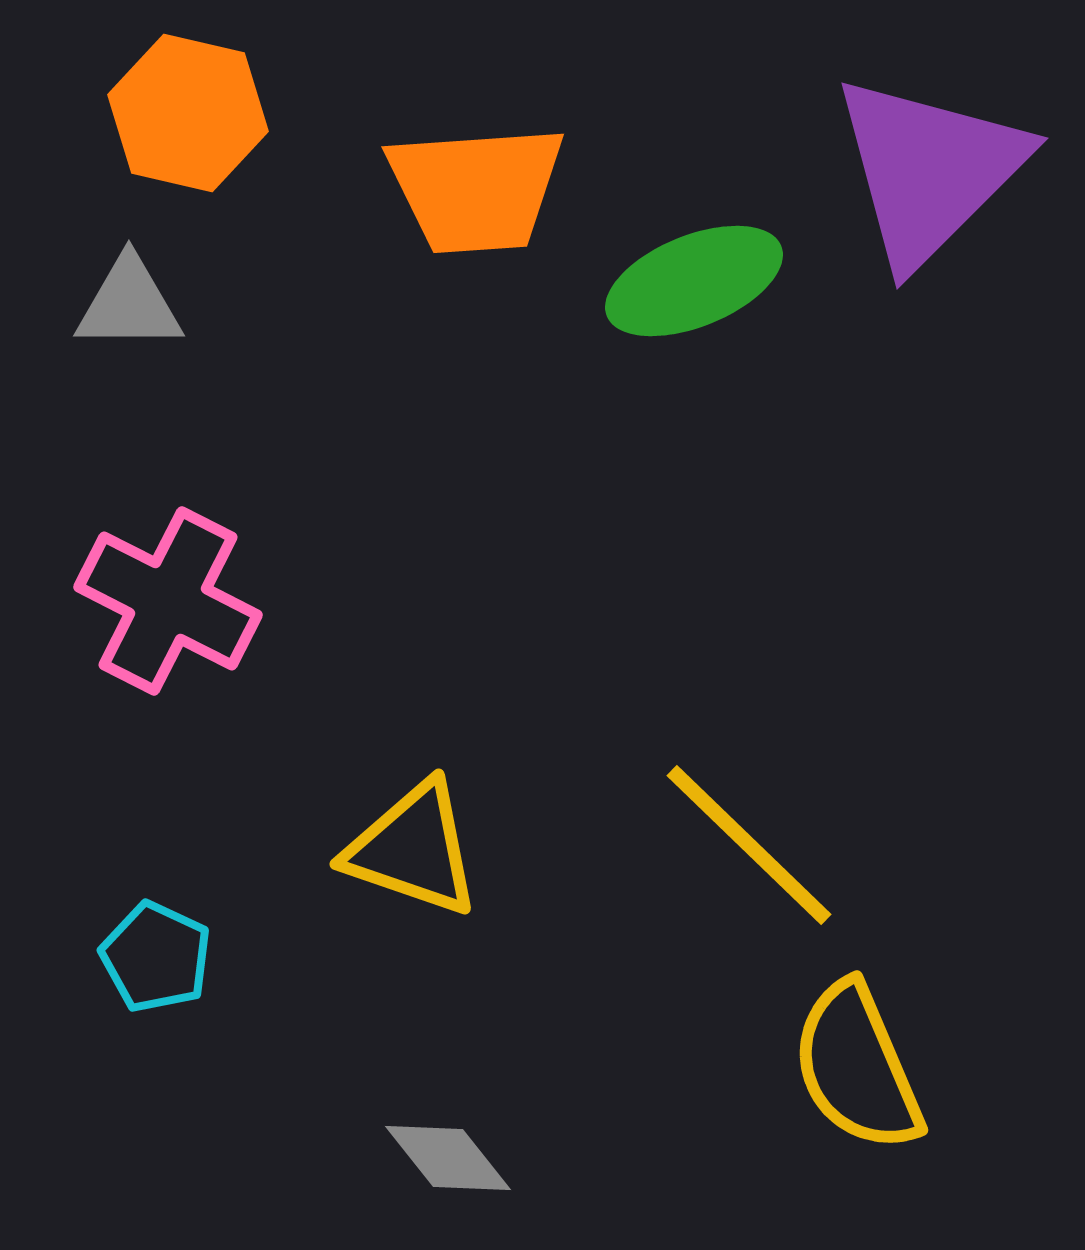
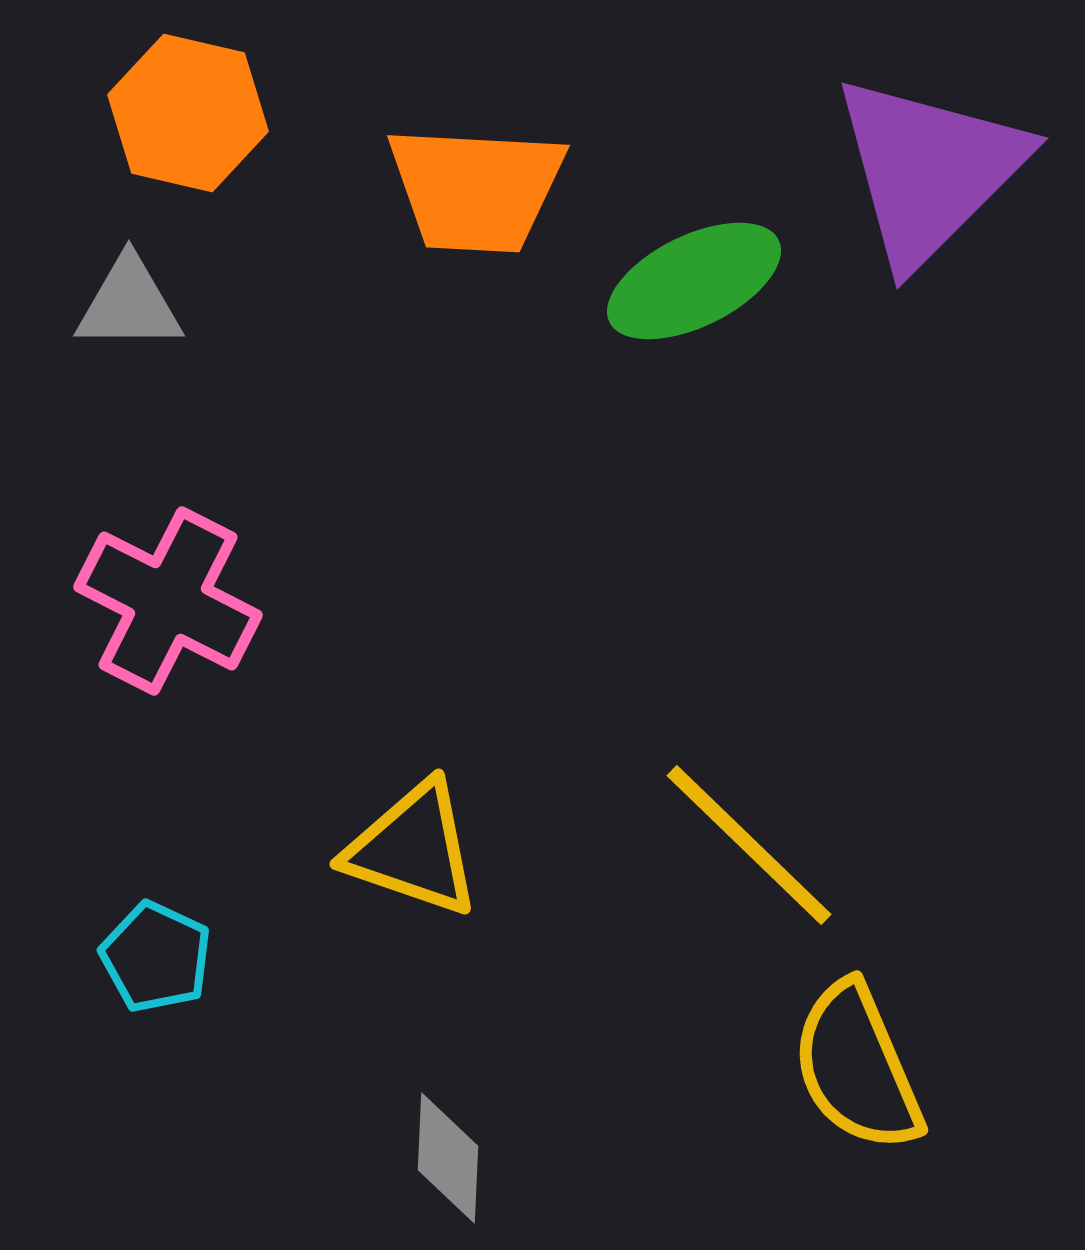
orange trapezoid: rotated 7 degrees clockwise
green ellipse: rotated 4 degrees counterclockwise
gray diamond: rotated 41 degrees clockwise
